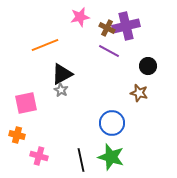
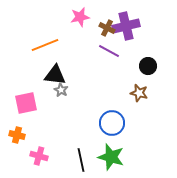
black triangle: moved 7 px left, 1 px down; rotated 35 degrees clockwise
